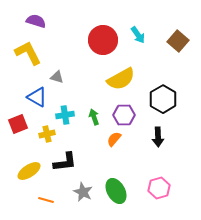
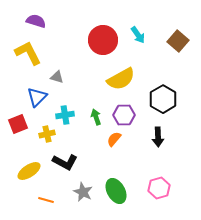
blue triangle: rotated 45 degrees clockwise
green arrow: moved 2 px right
black L-shape: rotated 35 degrees clockwise
